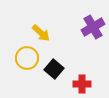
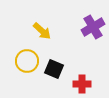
yellow arrow: moved 1 px right, 2 px up
yellow circle: moved 3 px down
black square: rotated 18 degrees counterclockwise
